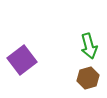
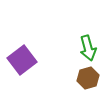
green arrow: moved 1 px left, 2 px down
